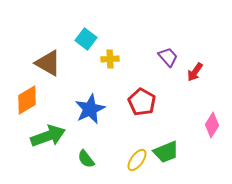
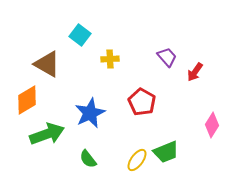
cyan square: moved 6 px left, 4 px up
purple trapezoid: moved 1 px left
brown triangle: moved 1 px left, 1 px down
blue star: moved 4 px down
green arrow: moved 1 px left, 2 px up
green semicircle: moved 2 px right
